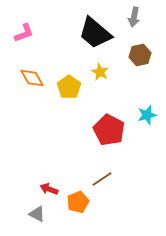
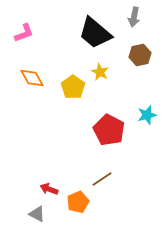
yellow pentagon: moved 4 px right
